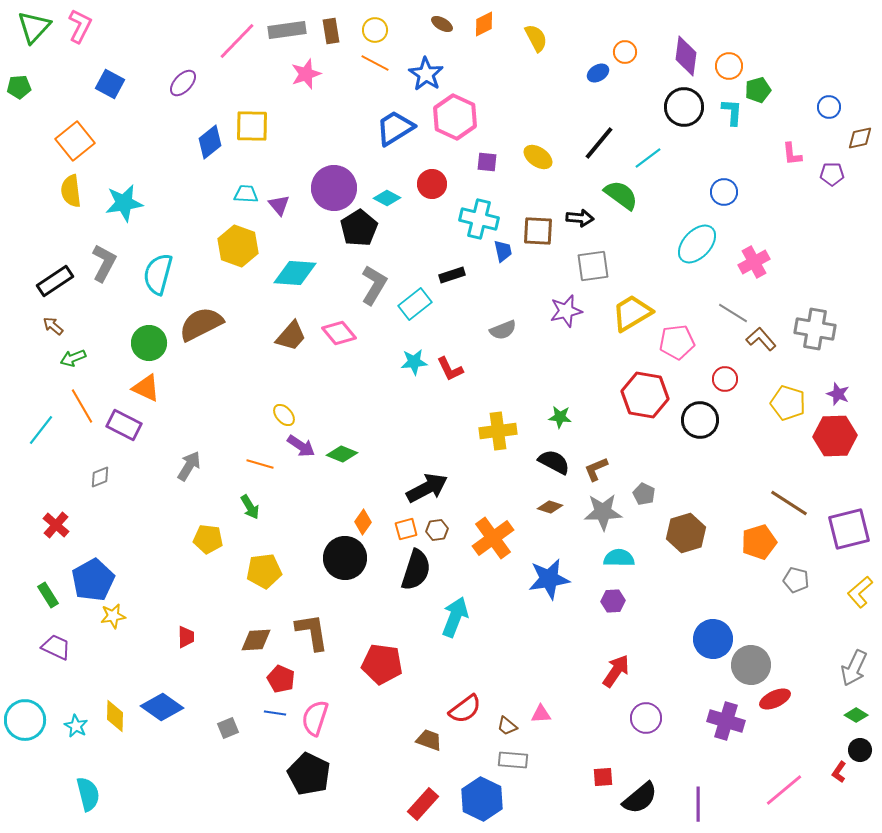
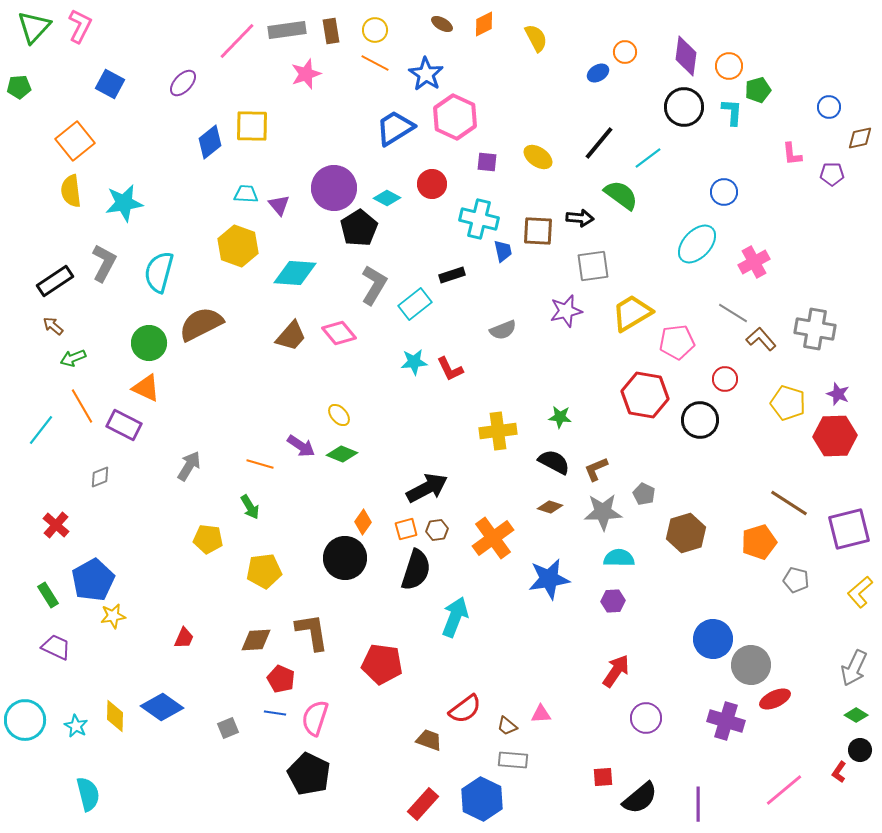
cyan semicircle at (158, 274): moved 1 px right, 2 px up
yellow ellipse at (284, 415): moved 55 px right
red trapezoid at (186, 637): moved 2 px left, 1 px down; rotated 25 degrees clockwise
